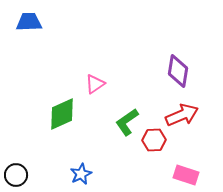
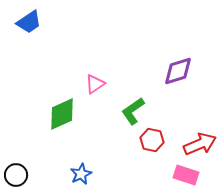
blue trapezoid: rotated 148 degrees clockwise
purple diamond: rotated 64 degrees clockwise
red arrow: moved 18 px right, 29 px down
green L-shape: moved 6 px right, 11 px up
red hexagon: moved 2 px left; rotated 15 degrees clockwise
